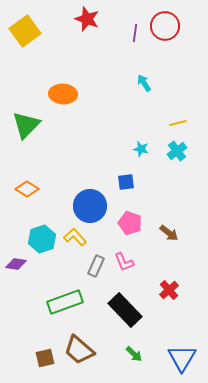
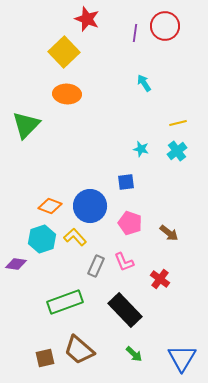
yellow square: moved 39 px right, 21 px down; rotated 8 degrees counterclockwise
orange ellipse: moved 4 px right
orange diamond: moved 23 px right, 17 px down; rotated 10 degrees counterclockwise
red cross: moved 9 px left, 11 px up; rotated 12 degrees counterclockwise
